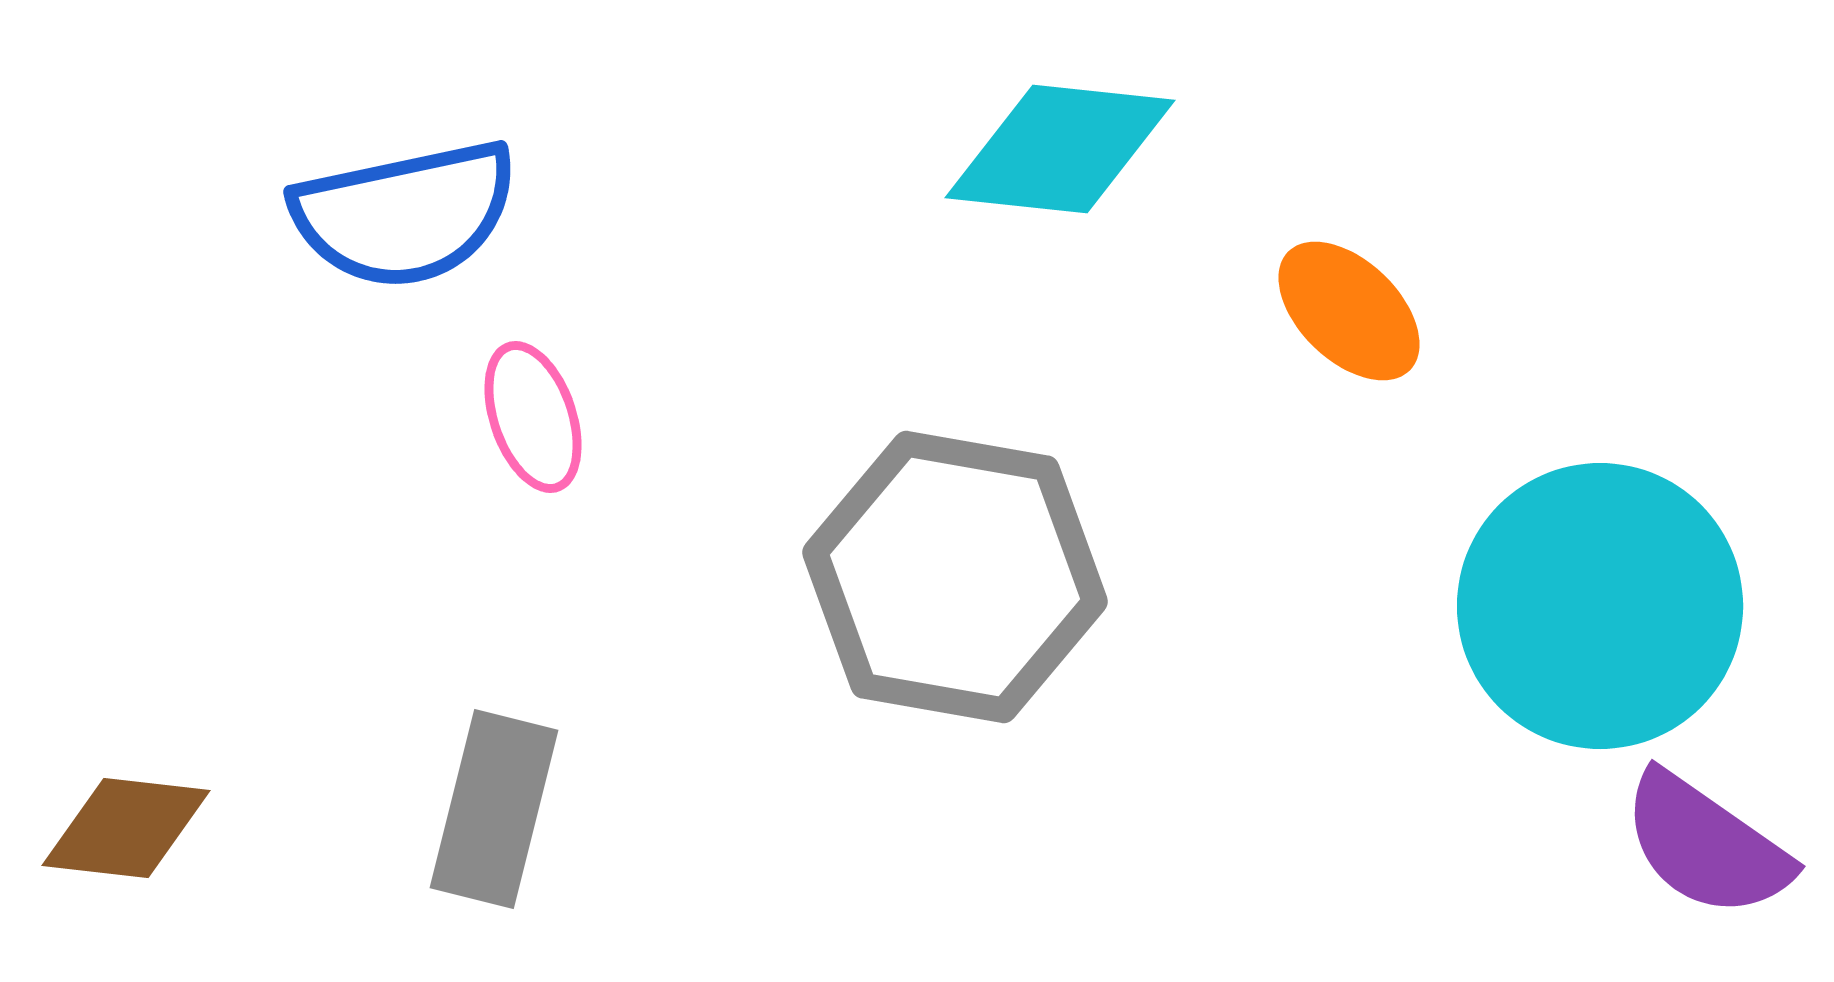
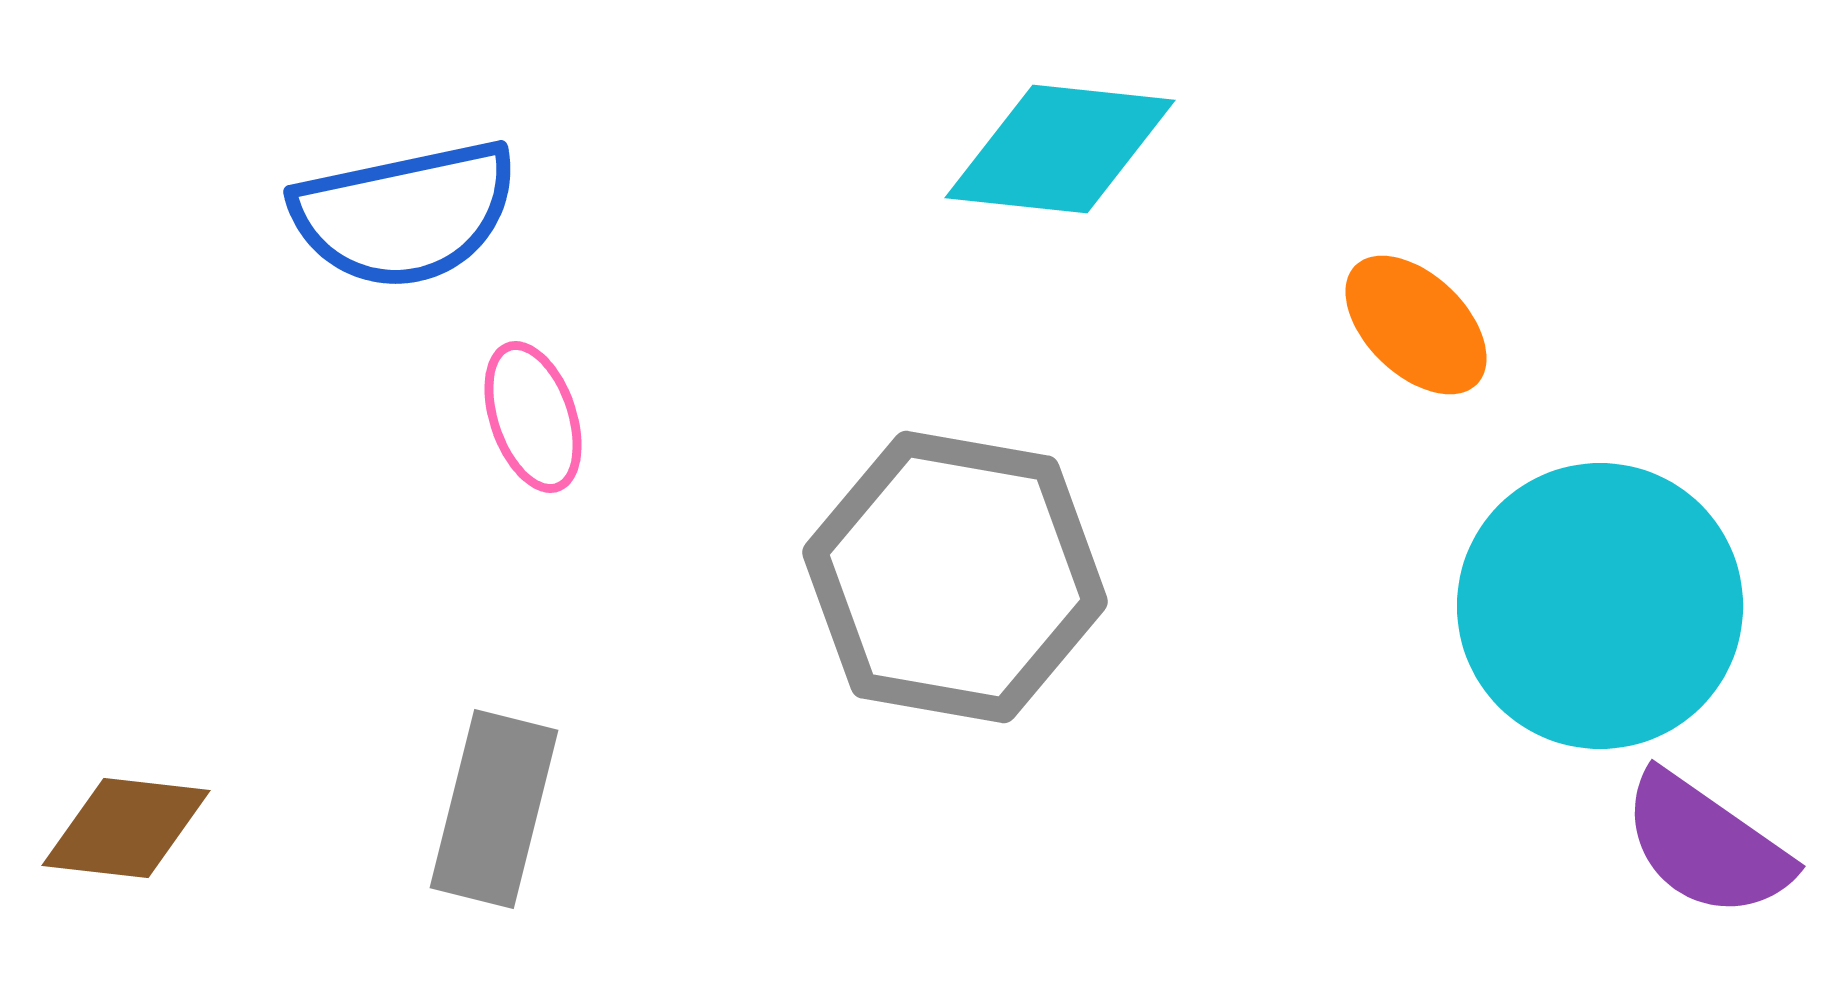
orange ellipse: moved 67 px right, 14 px down
